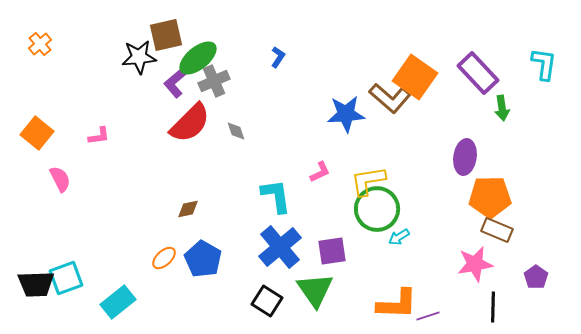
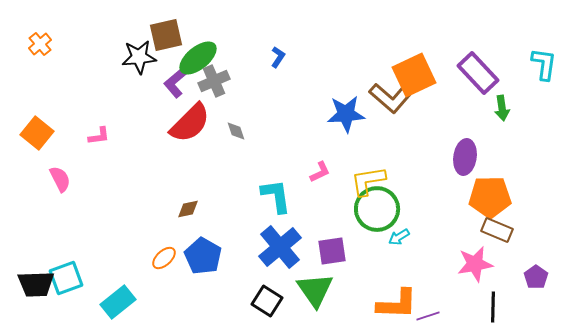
orange square at (415, 77): moved 1 px left, 2 px up; rotated 30 degrees clockwise
blue pentagon at (203, 259): moved 3 px up
